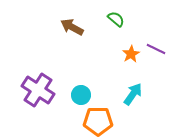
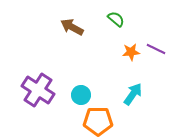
orange star: moved 2 px up; rotated 24 degrees clockwise
